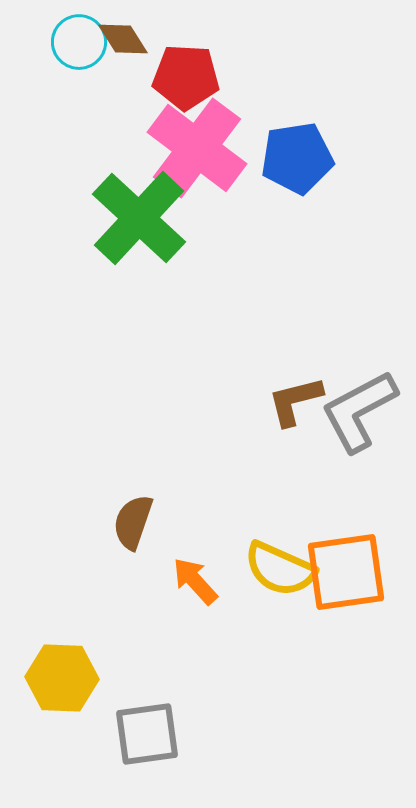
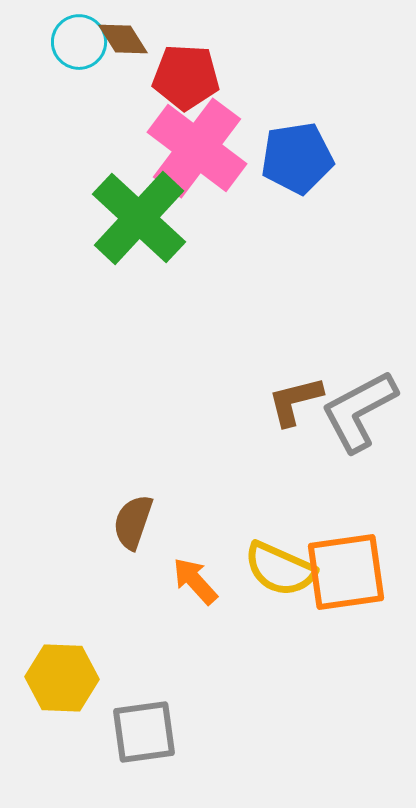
gray square: moved 3 px left, 2 px up
